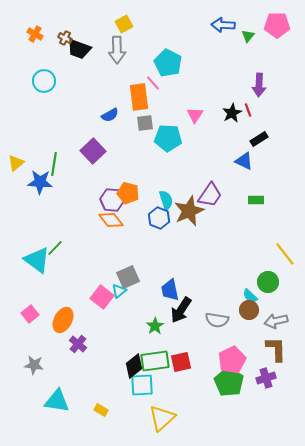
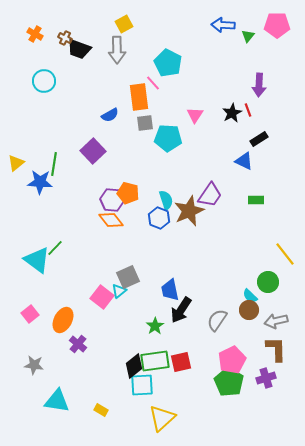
gray semicircle at (217, 320): rotated 115 degrees clockwise
